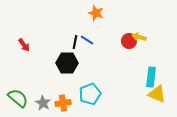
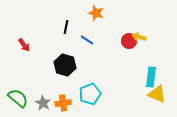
black line: moved 9 px left, 15 px up
black hexagon: moved 2 px left, 2 px down; rotated 15 degrees clockwise
